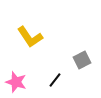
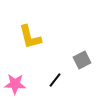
yellow L-shape: rotated 20 degrees clockwise
pink star: moved 1 px left, 2 px down; rotated 15 degrees counterclockwise
